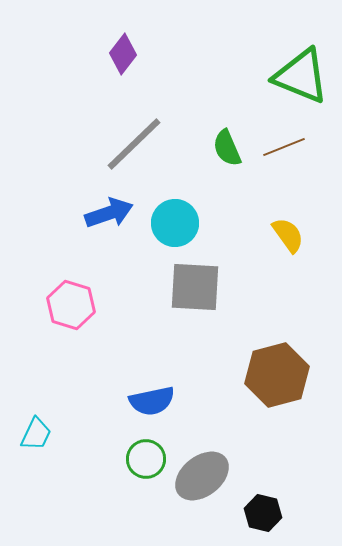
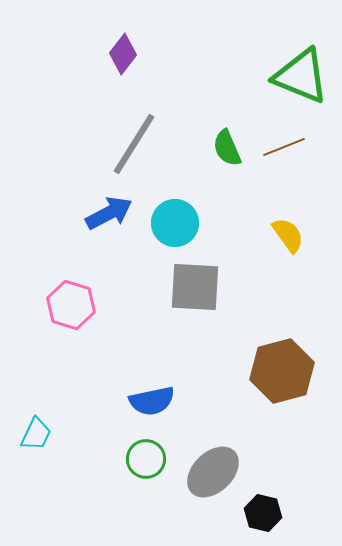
gray line: rotated 14 degrees counterclockwise
blue arrow: rotated 9 degrees counterclockwise
brown hexagon: moved 5 px right, 4 px up
gray ellipse: moved 11 px right, 4 px up; rotated 6 degrees counterclockwise
